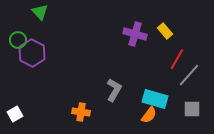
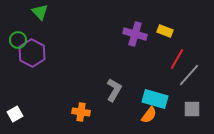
yellow rectangle: rotated 28 degrees counterclockwise
